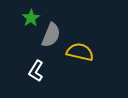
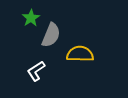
yellow semicircle: moved 2 px down; rotated 12 degrees counterclockwise
white L-shape: rotated 25 degrees clockwise
